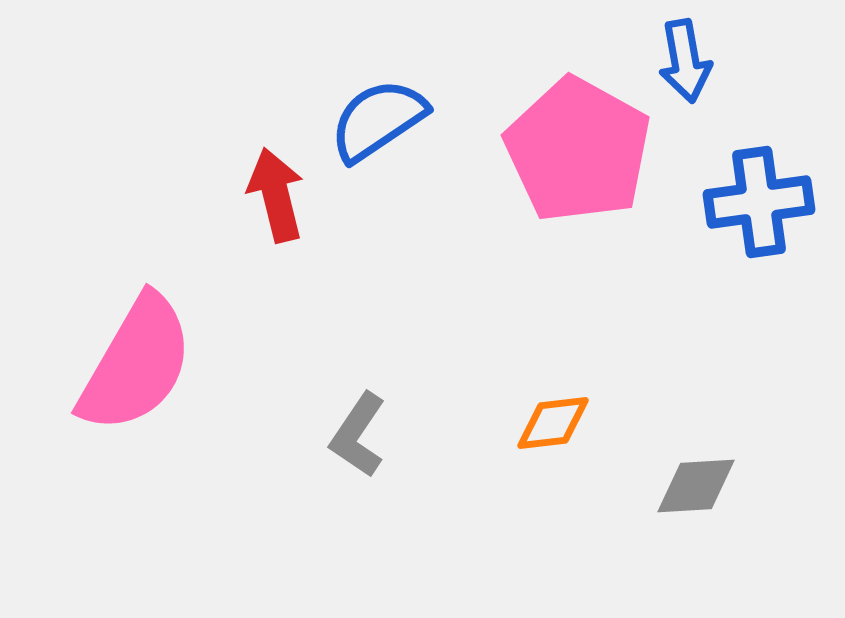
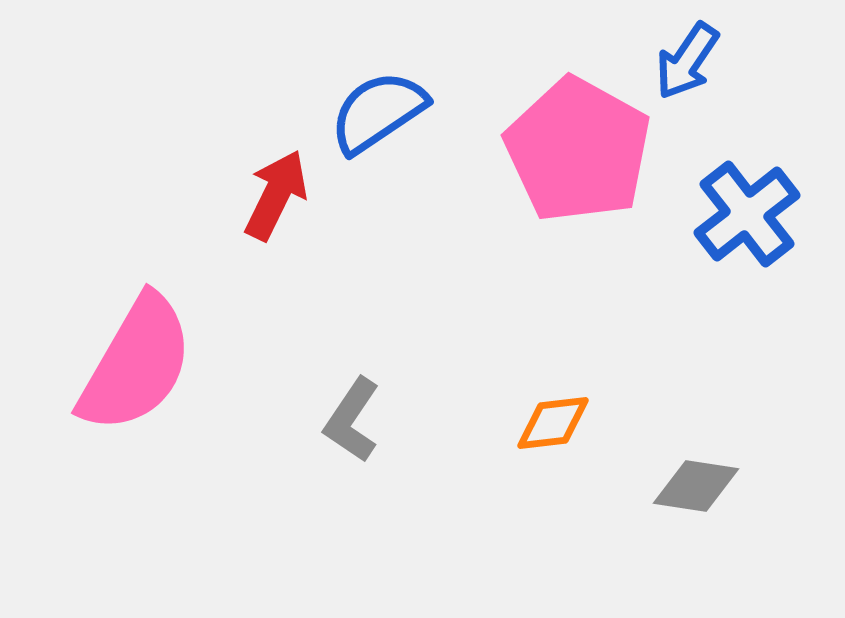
blue arrow: moved 2 px right; rotated 44 degrees clockwise
blue semicircle: moved 8 px up
red arrow: rotated 40 degrees clockwise
blue cross: moved 12 px left, 12 px down; rotated 30 degrees counterclockwise
gray L-shape: moved 6 px left, 15 px up
gray diamond: rotated 12 degrees clockwise
